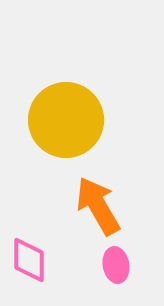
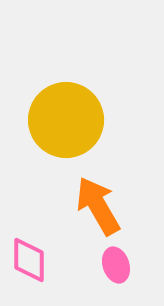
pink ellipse: rotated 8 degrees counterclockwise
